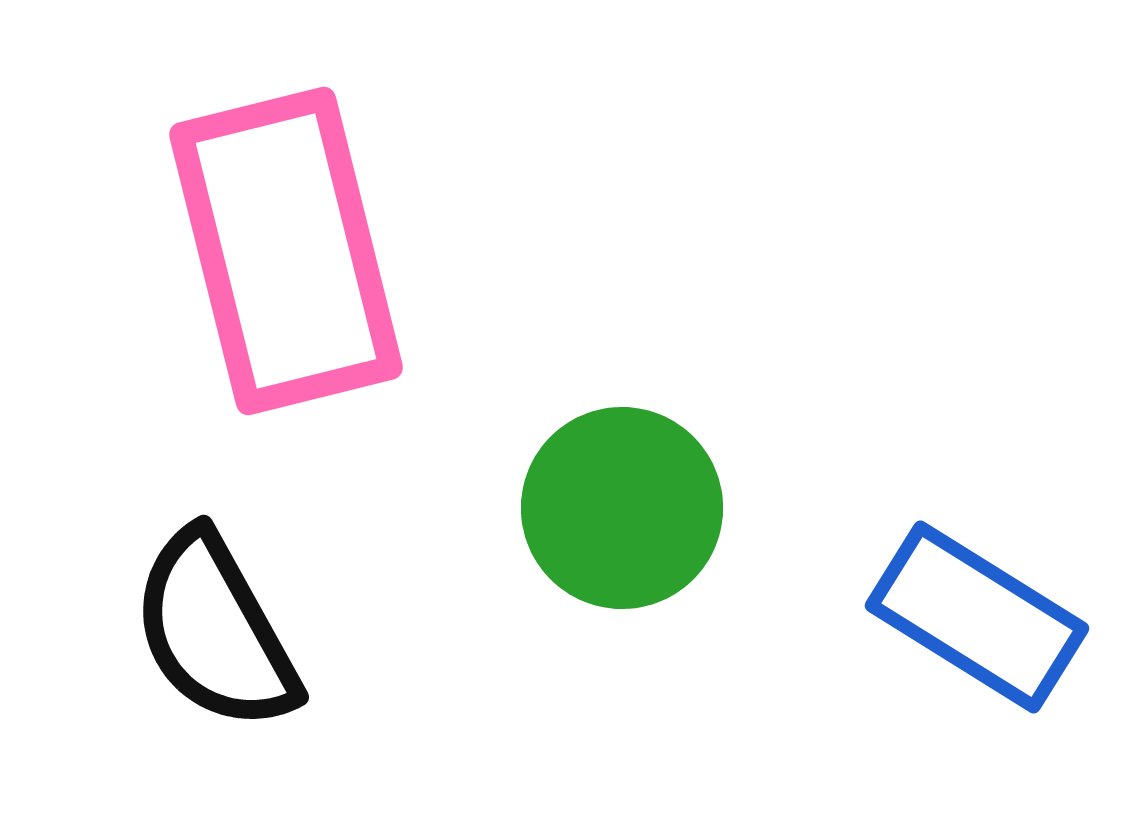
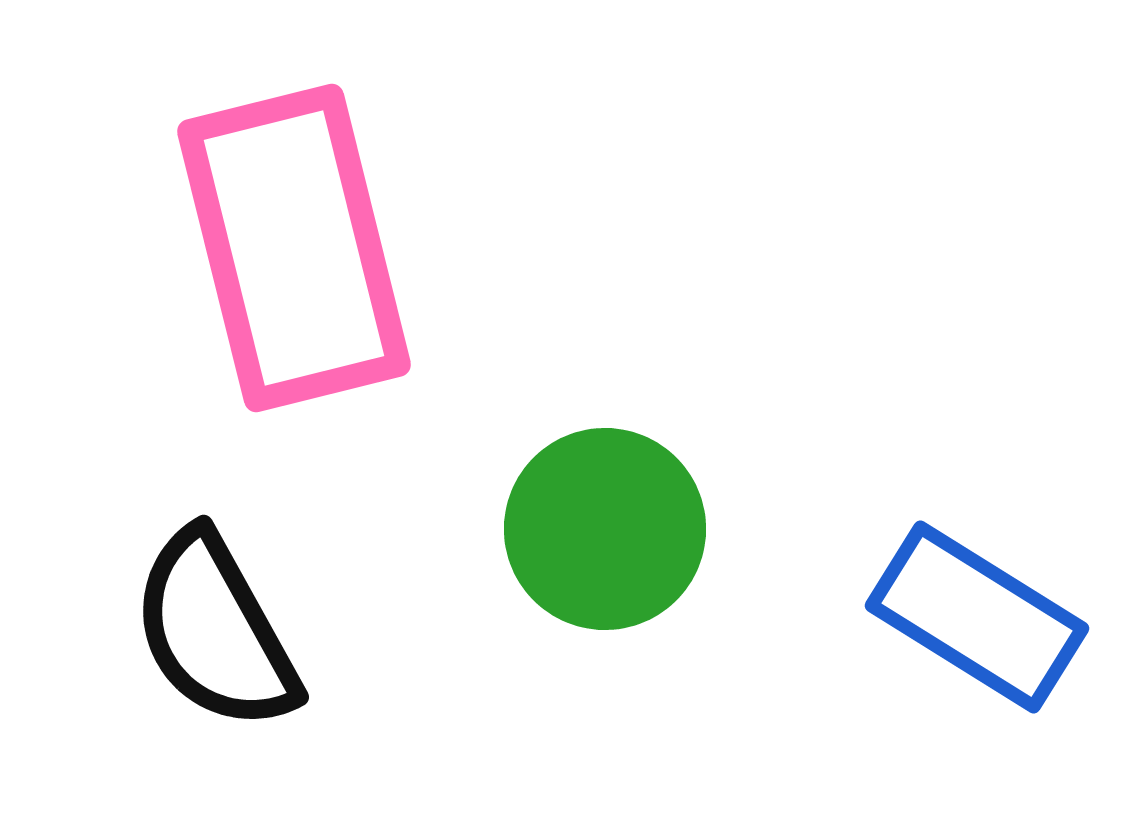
pink rectangle: moved 8 px right, 3 px up
green circle: moved 17 px left, 21 px down
